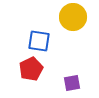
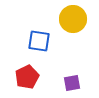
yellow circle: moved 2 px down
red pentagon: moved 4 px left, 8 px down
